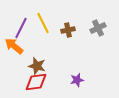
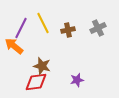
brown star: moved 5 px right
